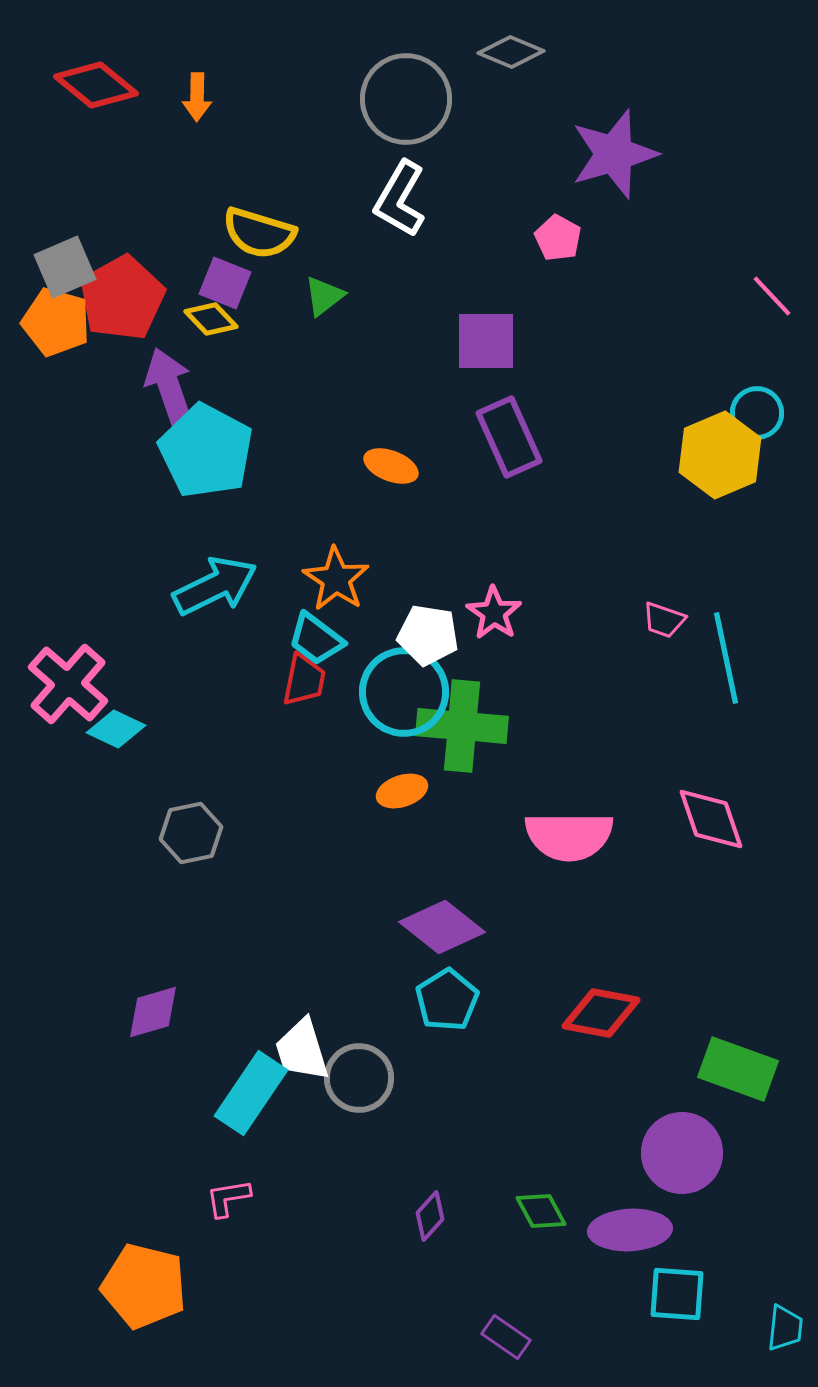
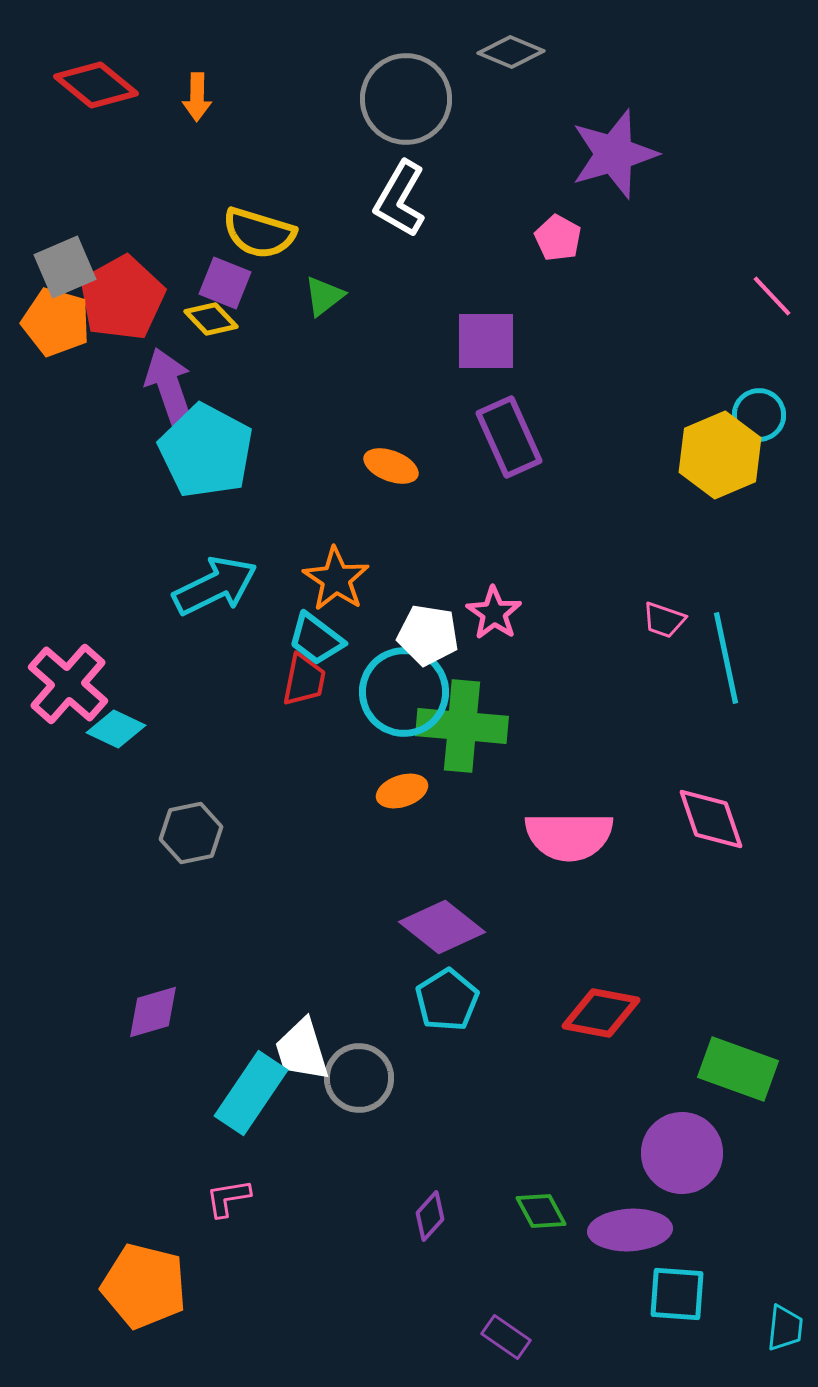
cyan circle at (757, 413): moved 2 px right, 2 px down
